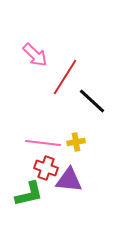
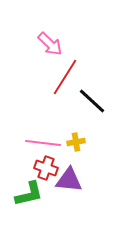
pink arrow: moved 15 px right, 11 px up
